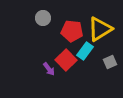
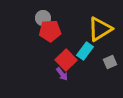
red pentagon: moved 22 px left; rotated 10 degrees counterclockwise
purple arrow: moved 13 px right, 5 px down
